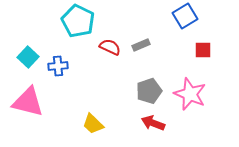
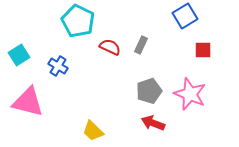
gray rectangle: rotated 42 degrees counterclockwise
cyan square: moved 9 px left, 2 px up; rotated 15 degrees clockwise
blue cross: rotated 36 degrees clockwise
yellow trapezoid: moved 7 px down
